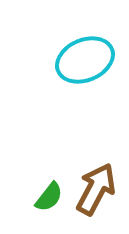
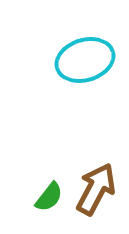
cyan ellipse: rotated 6 degrees clockwise
